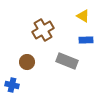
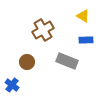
blue cross: rotated 24 degrees clockwise
